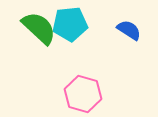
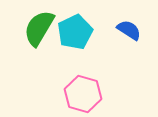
cyan pentagon: moved 5 px right, 8 px down; rotated 20 degrees counterclockwise
green semicircle: rotated 102 degrees counterclockwise
